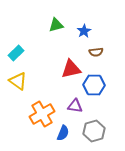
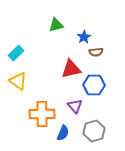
blue star: moved 6 px down
purple triangle: rotated 42 degrees clockwise
orange cross: rotated 30 degrees clockwise
